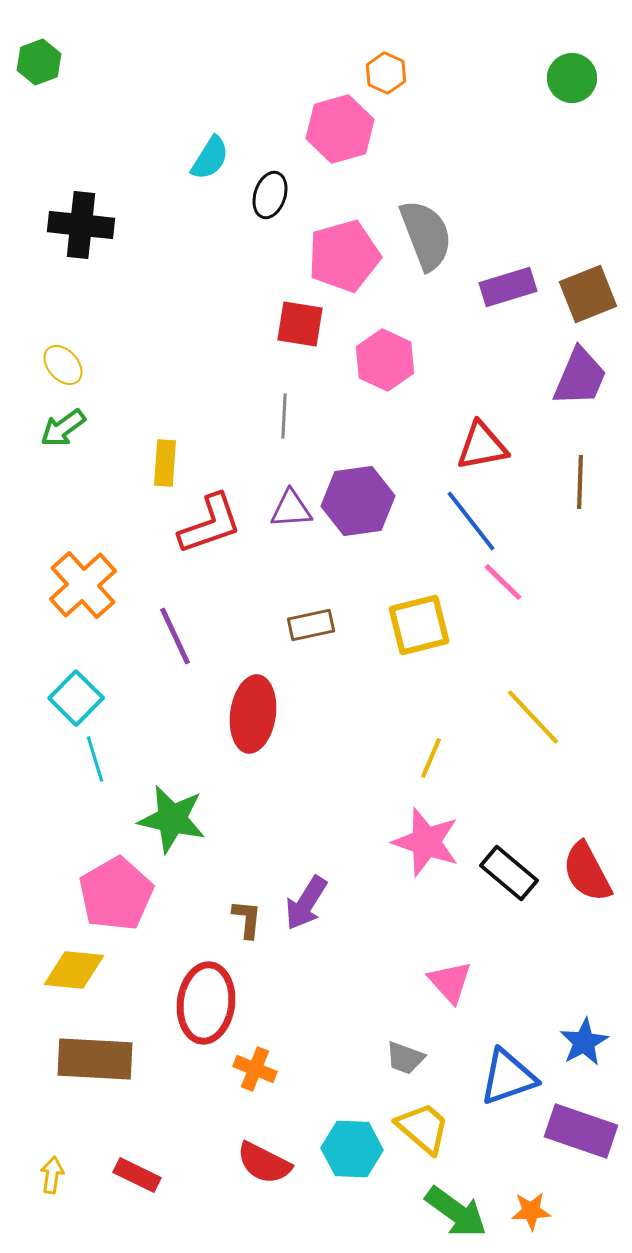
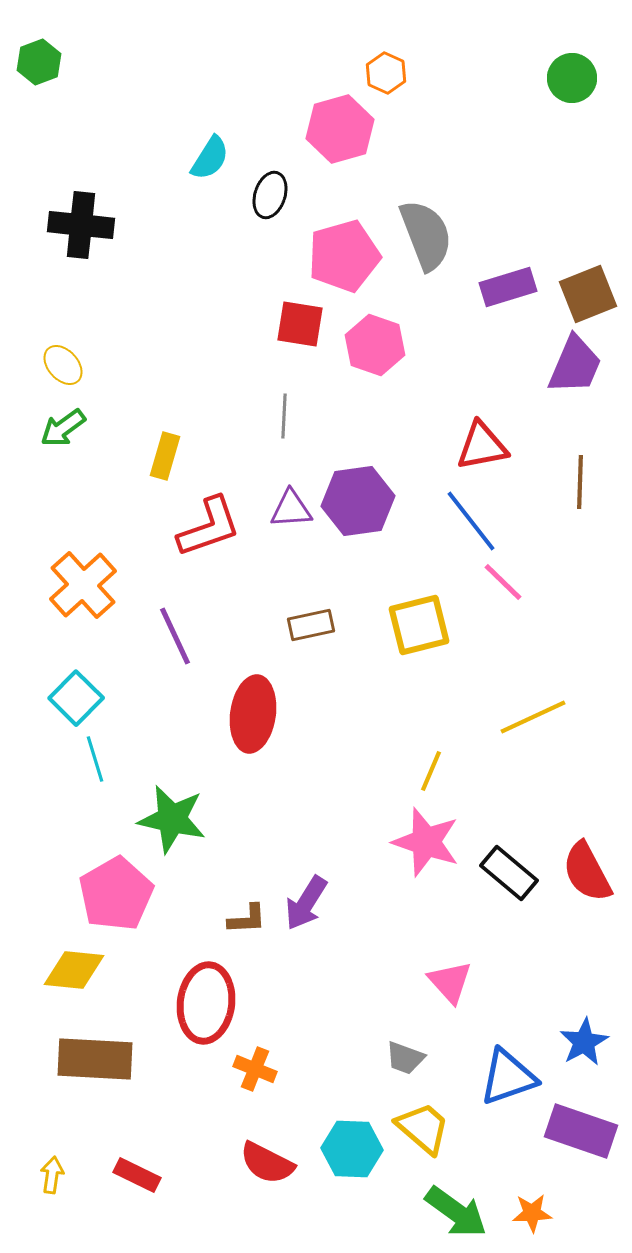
pink hexagon at (385, 360): moved 10 px left, 15 px up; rotated 6 degrees counterclockwise
purple trapezoid at (580, 377): moved 5 px left, 12 px up
yellow rectangle at (165, 463): moved 7 px up; rotated 12 degrees clockwise
red L-shape at (210, 524): moved 1 px left, 3 px down
yellow line at (533, 717): rotated 72 degrees counterclockwise
yellow line at (431, 758): moved 13 px down
brown L-shape at (247, 919): rotated 81 degrees clockwise
red semicircle at (264, 1163): moved 3 px right
orange star at (531, 1211): moved 1 px right, 2 px down
